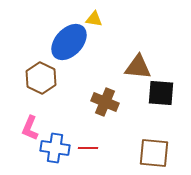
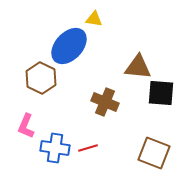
blue ellipse: moved 4 px down
pink L-shape: moved 4 px left, 2 px up
red line: rotated 18 degrees counterclockwise
brown square: rotated 16 degrees clockwise
